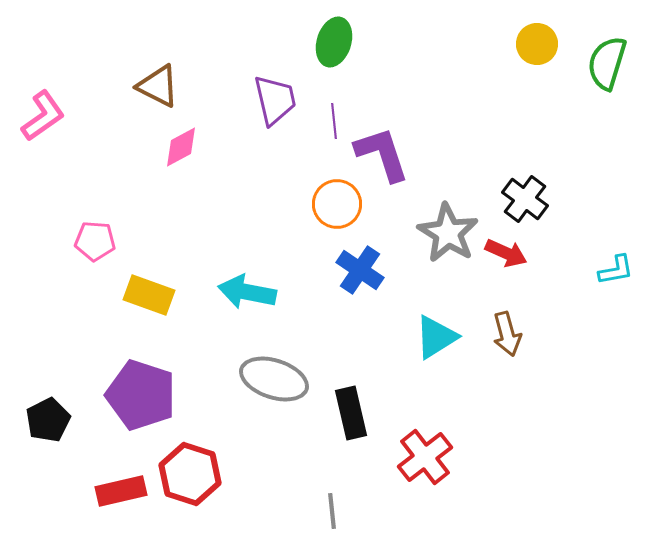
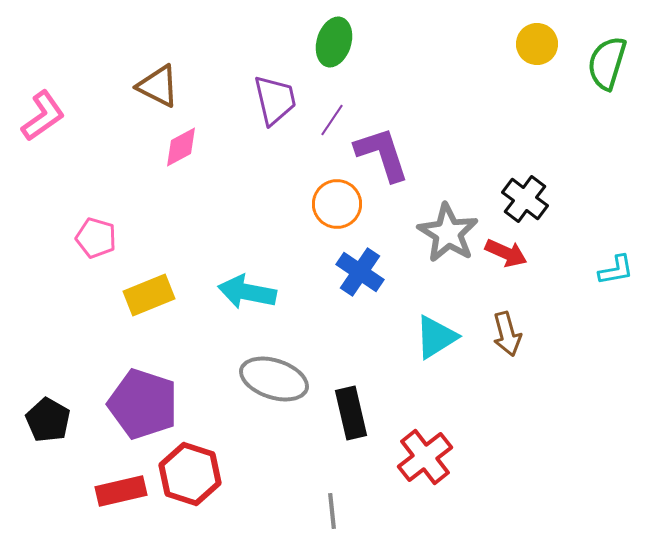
purple line: moved 2 px left, 1 px up; rotated 40 degrees clockwise
pink pentagon: moved 1 px right, 3 px up; rotated 12 degrees clockwise
blue cross: moved 2 px down
yellow rectangle: rotated 42 degrees counterclockwise
purple pentagon: moved 2 px right, 9 px down
black pentagon: rotated 15 degrees counterclockwise
